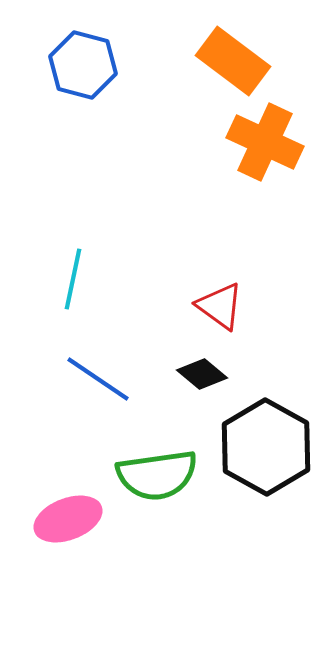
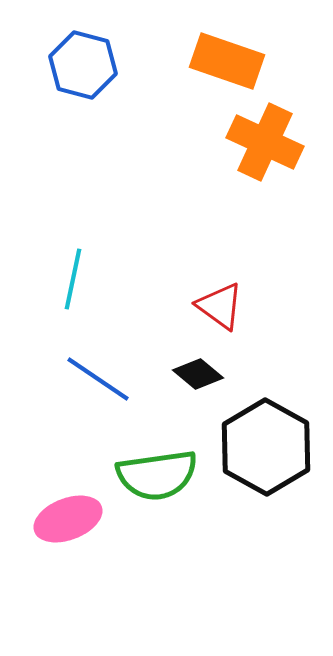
orange rectangle: moved 6 px left; rotated 18 degrees counterclockwise
black diamond: moved 4 px left
